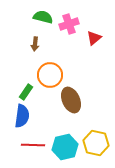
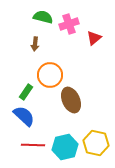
blue semicircle: moved 2 px right; rotated 55 degrees counterclockwise
